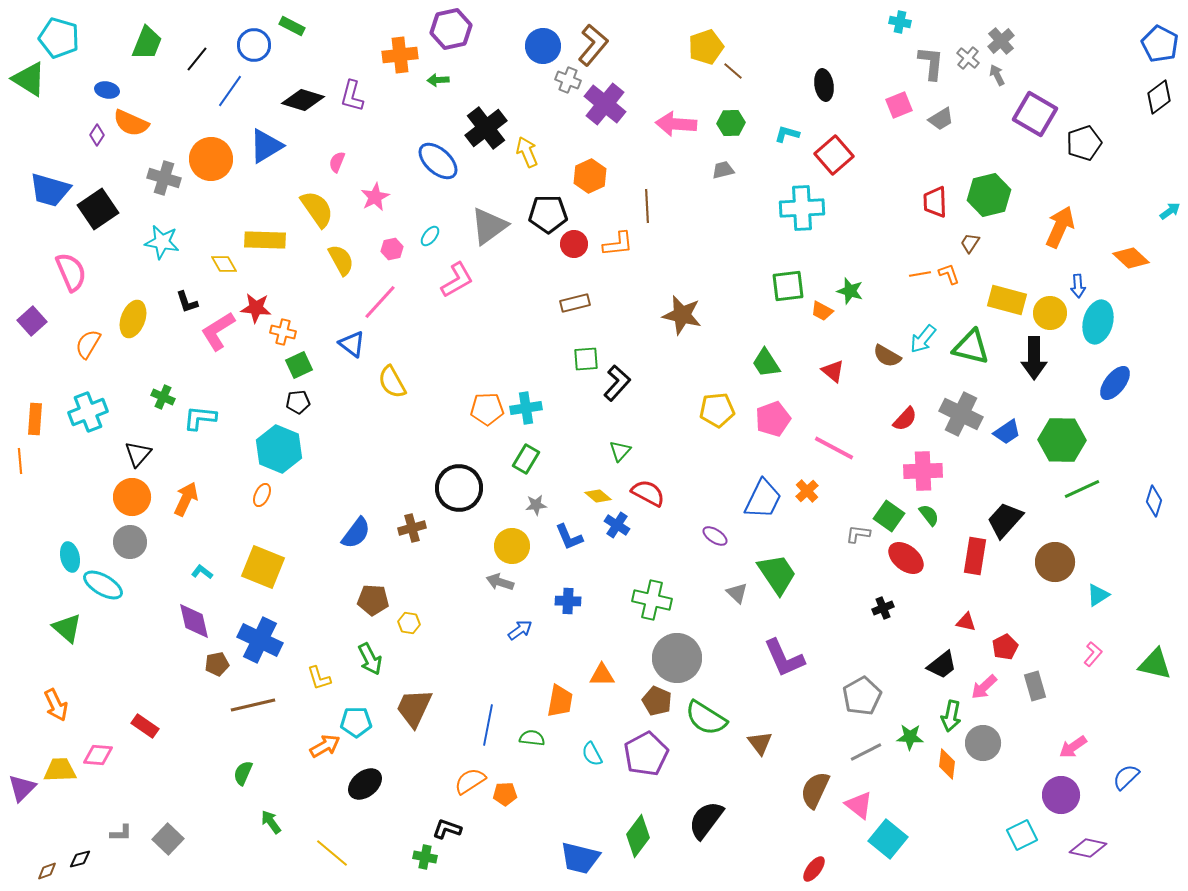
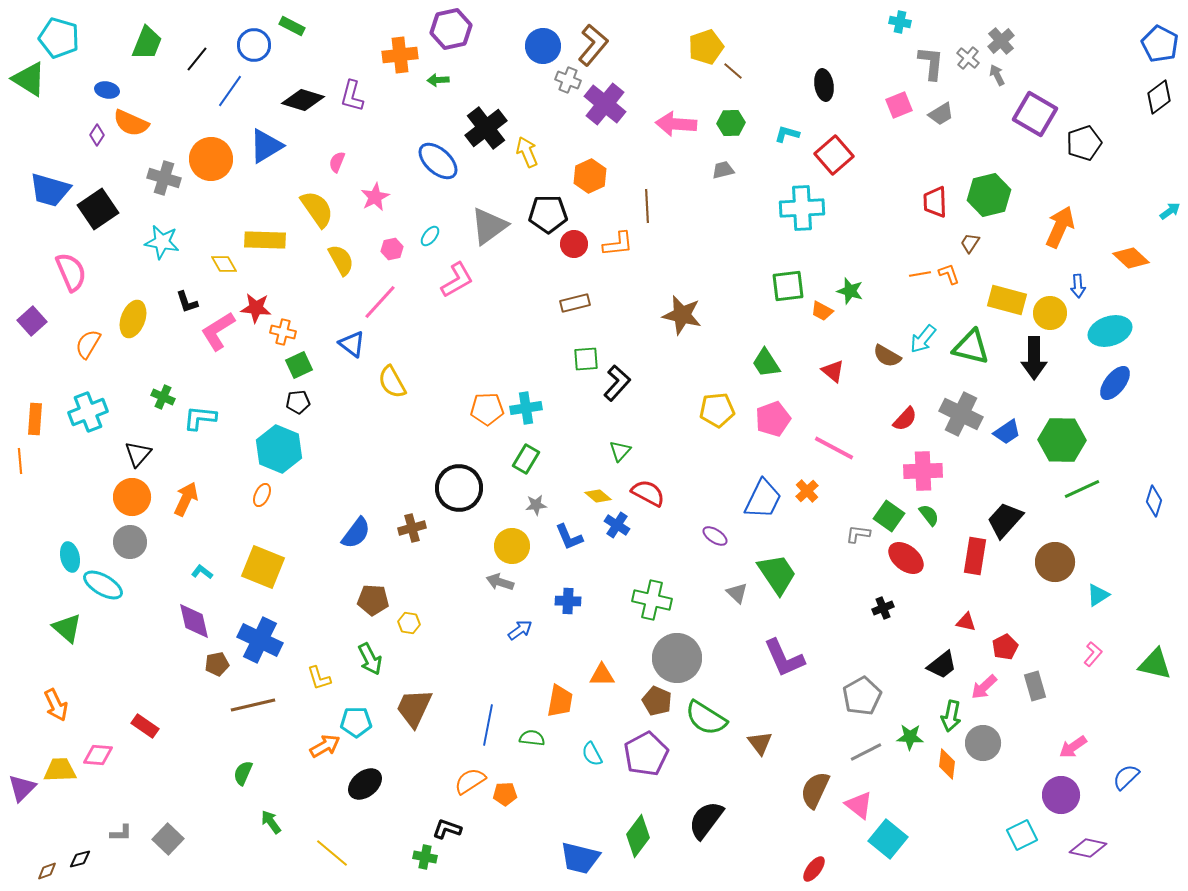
gray trapezoid at (941, 119): moved 5 px up
cyan ellipse at (1098, 322): moved 12 px right, 9 px down; rotated 57 degrees clockwise
